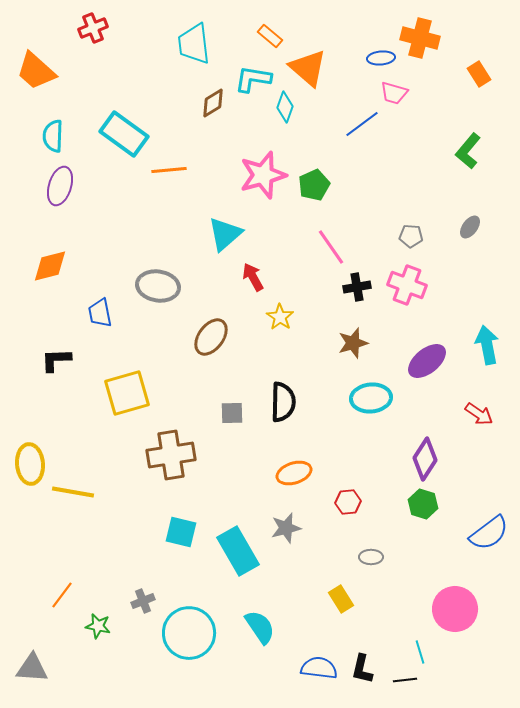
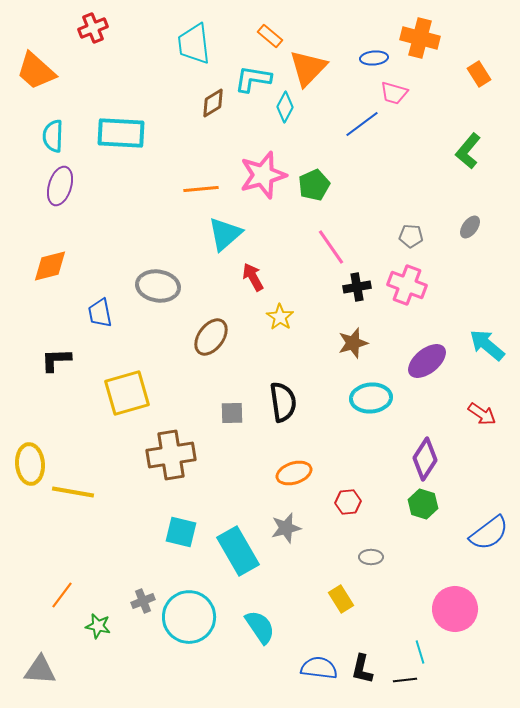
blue ellipse at (381, 58): moved 7 px left
orange triangle at (308, 68): rotated 33 degrees clockwise
cyan diamond at (285, 107): rotated 8 degrees clockwise
cyan rectangle at (124, 134): moved 3 px left, 1 px up; rotated 33 degrees counterclockwise
orange line at (169, 170): moved 32 px right, 19 px down
cyan arrow at (487, 345): rotated 39 degrees counterclockwise
black semicircle at (283, 402): rotated 9 degrees counterclockwise
red arrow at (479, 414): moved 3 px right
cyan circle at (189, 633): moved 16 px up
gray triangle at (32, 668): moved 8 px right, 2 px down
